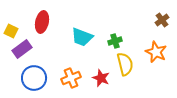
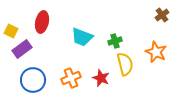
brown cross: moved 5 px up
blue circle: moved 1 px left, 2 px down
